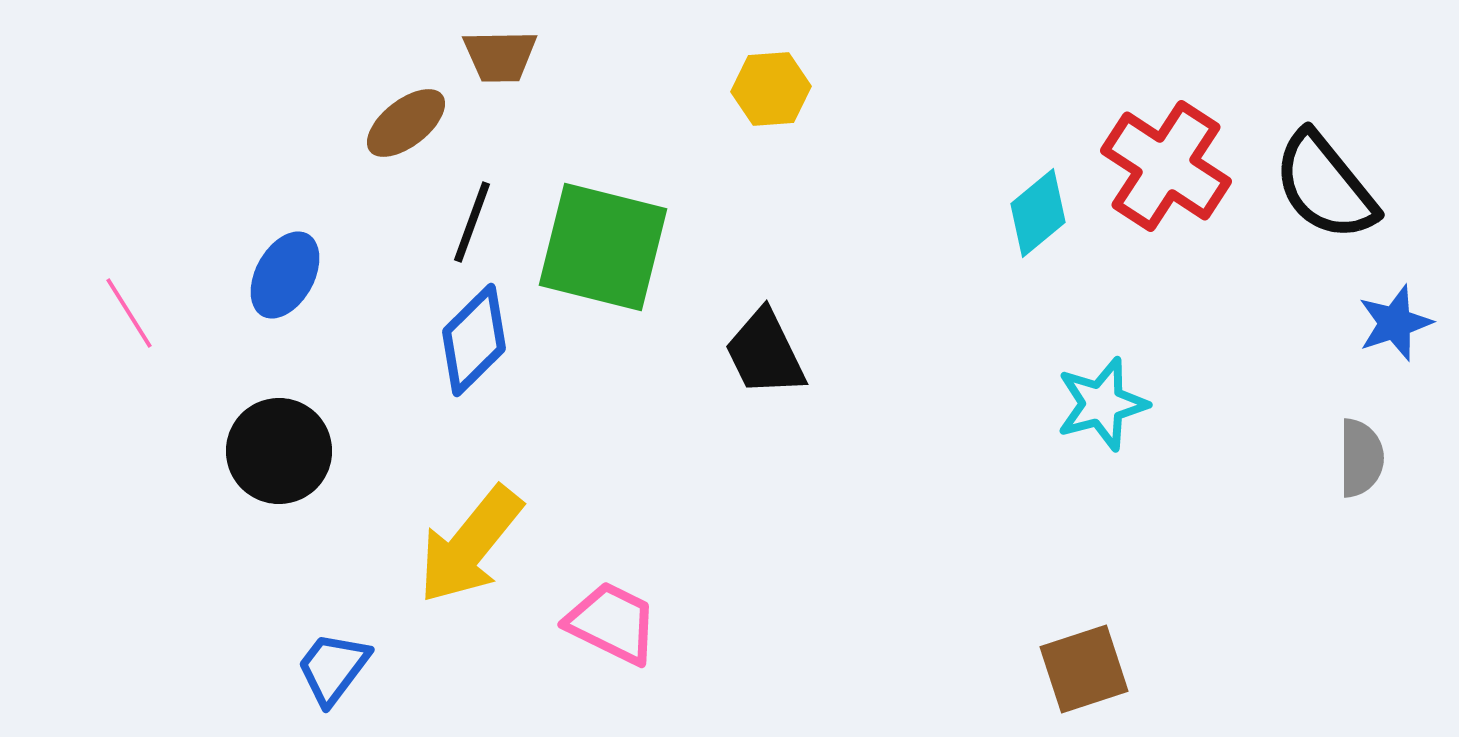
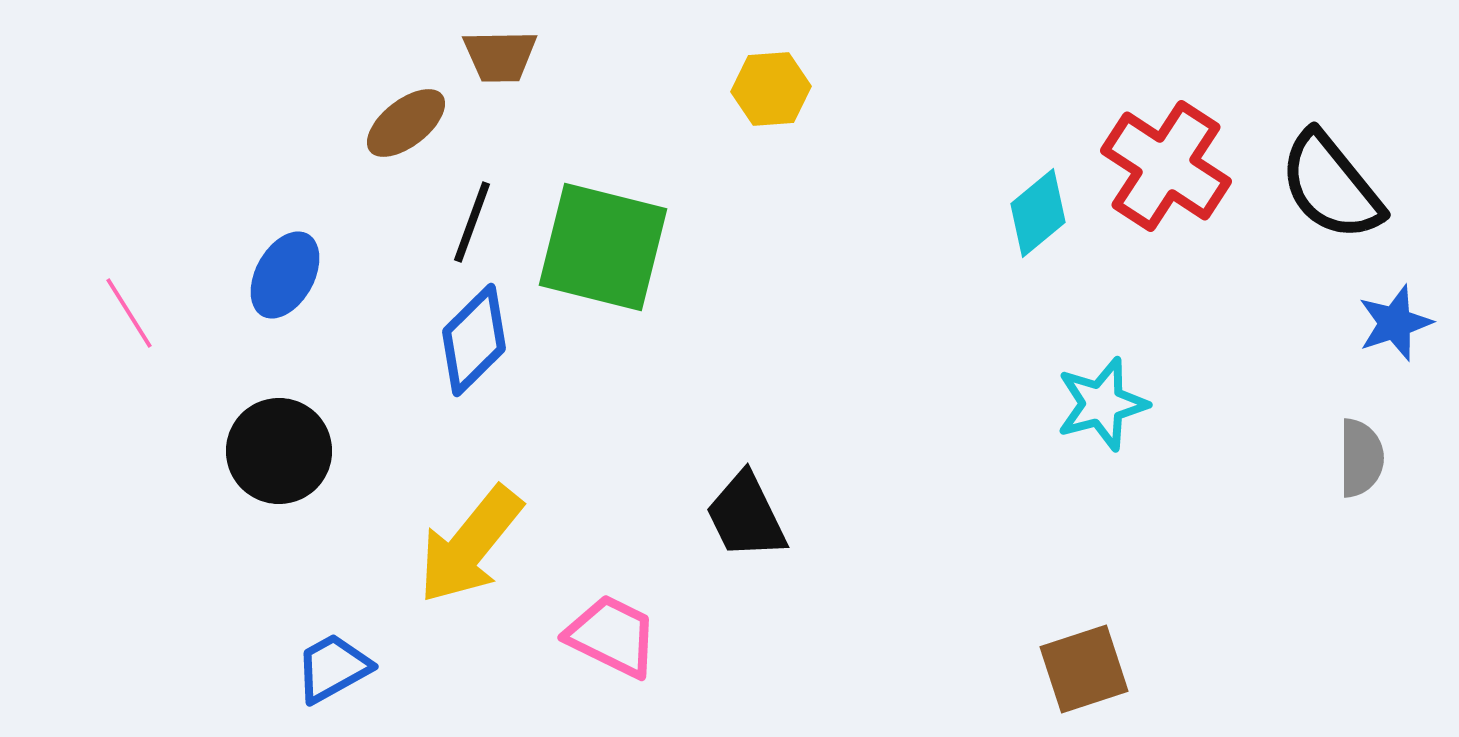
black semicircle: moved 6 px right
black trapezoid: moved 19 px left, 163 px down
pink trapezoid: moved 13 px down
blue trapezoid: rotated 24 degrees clockwise
